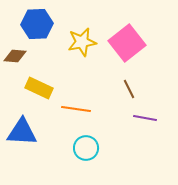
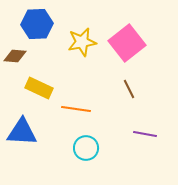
purple line: moved 16 px down
